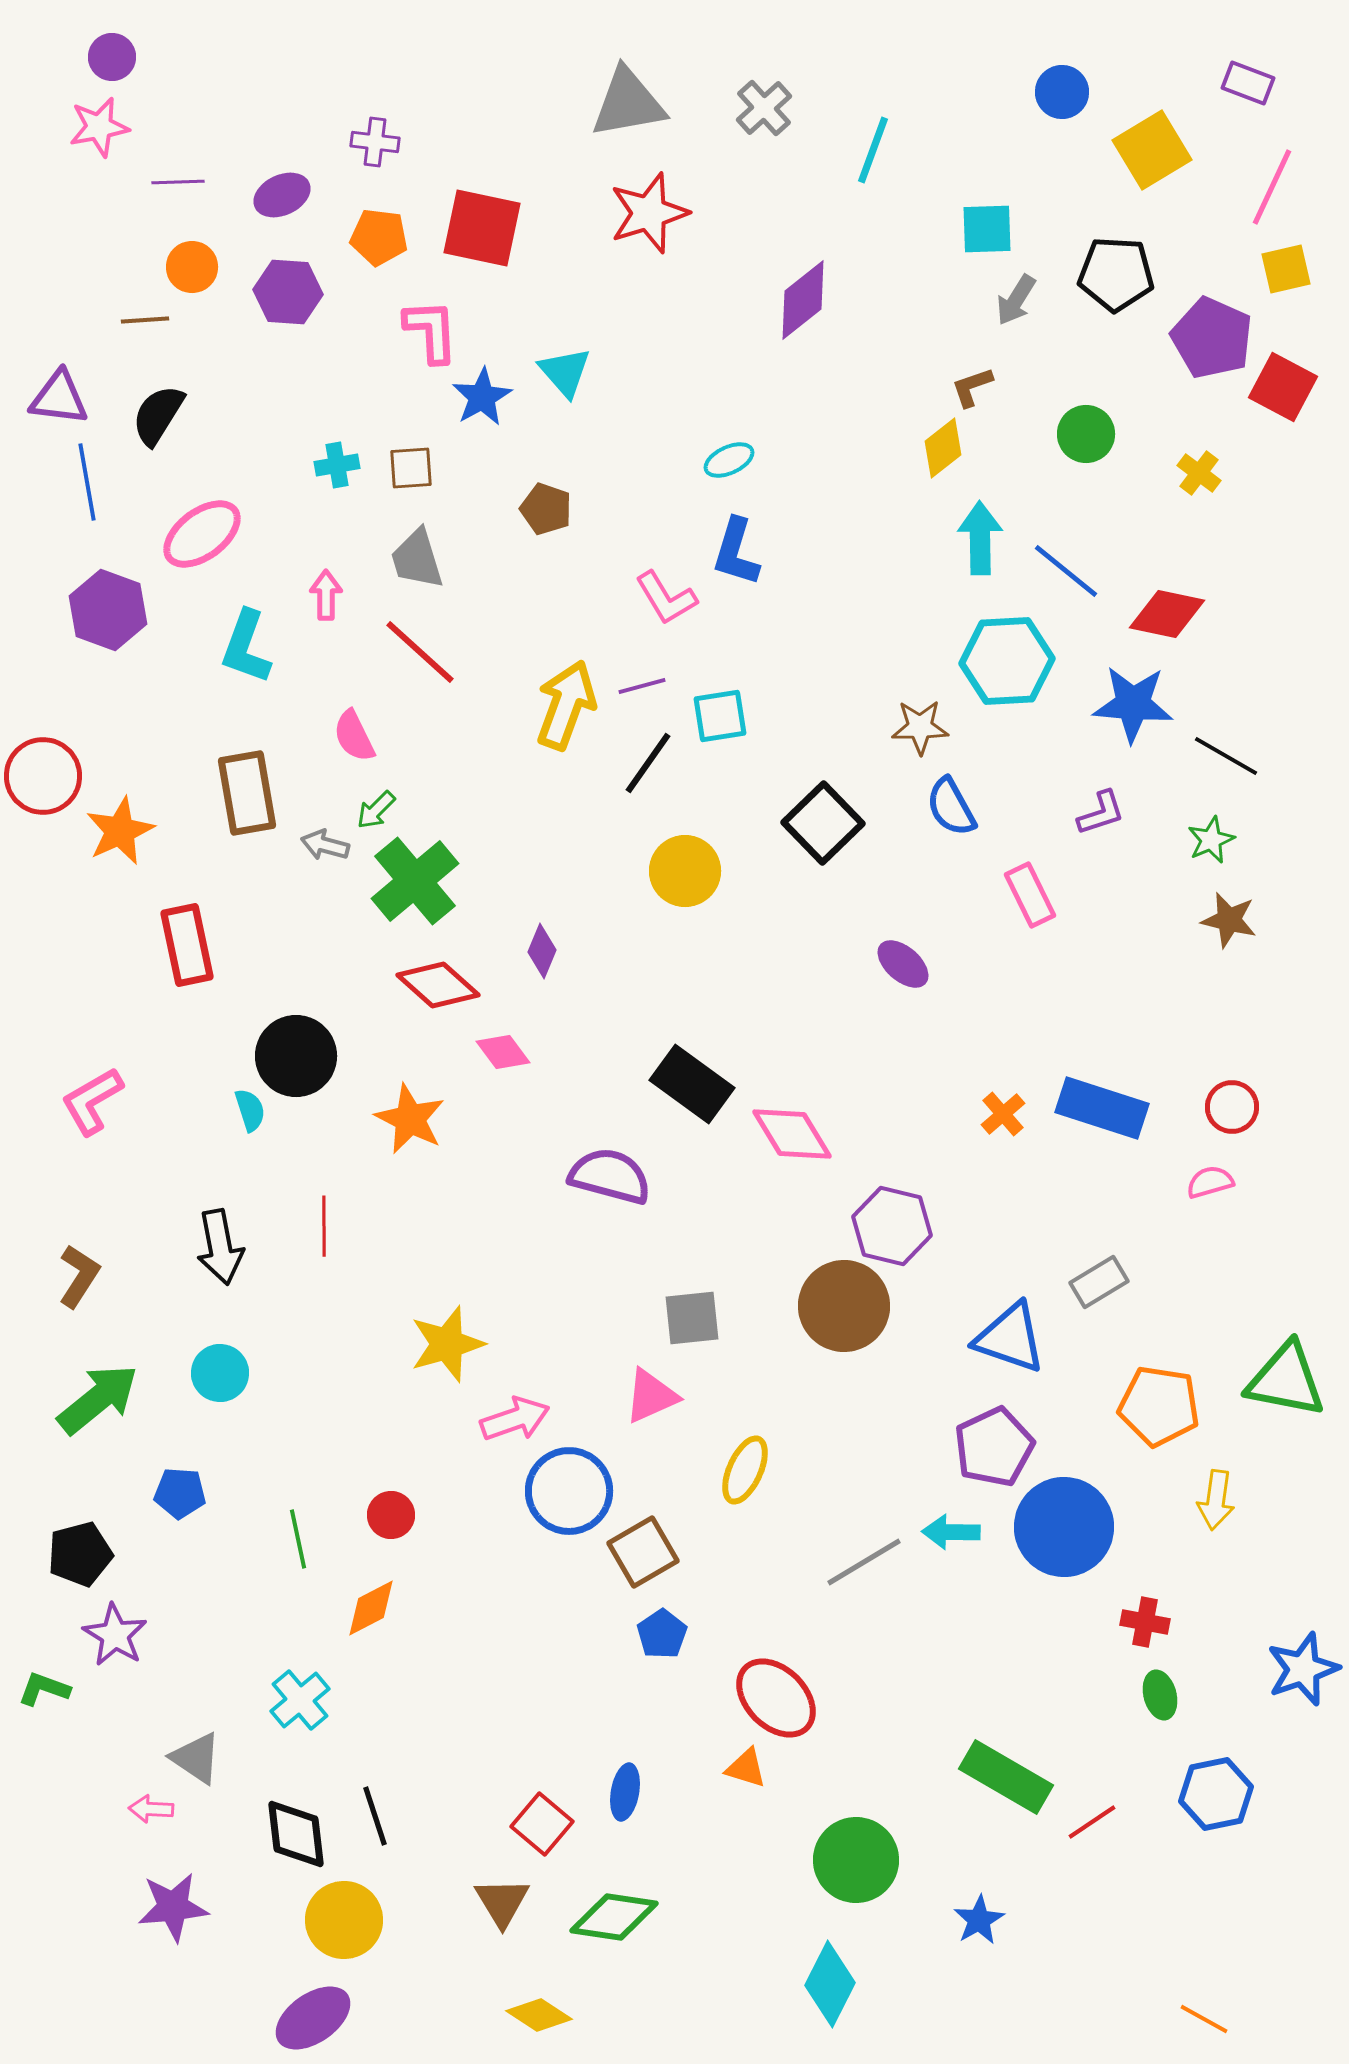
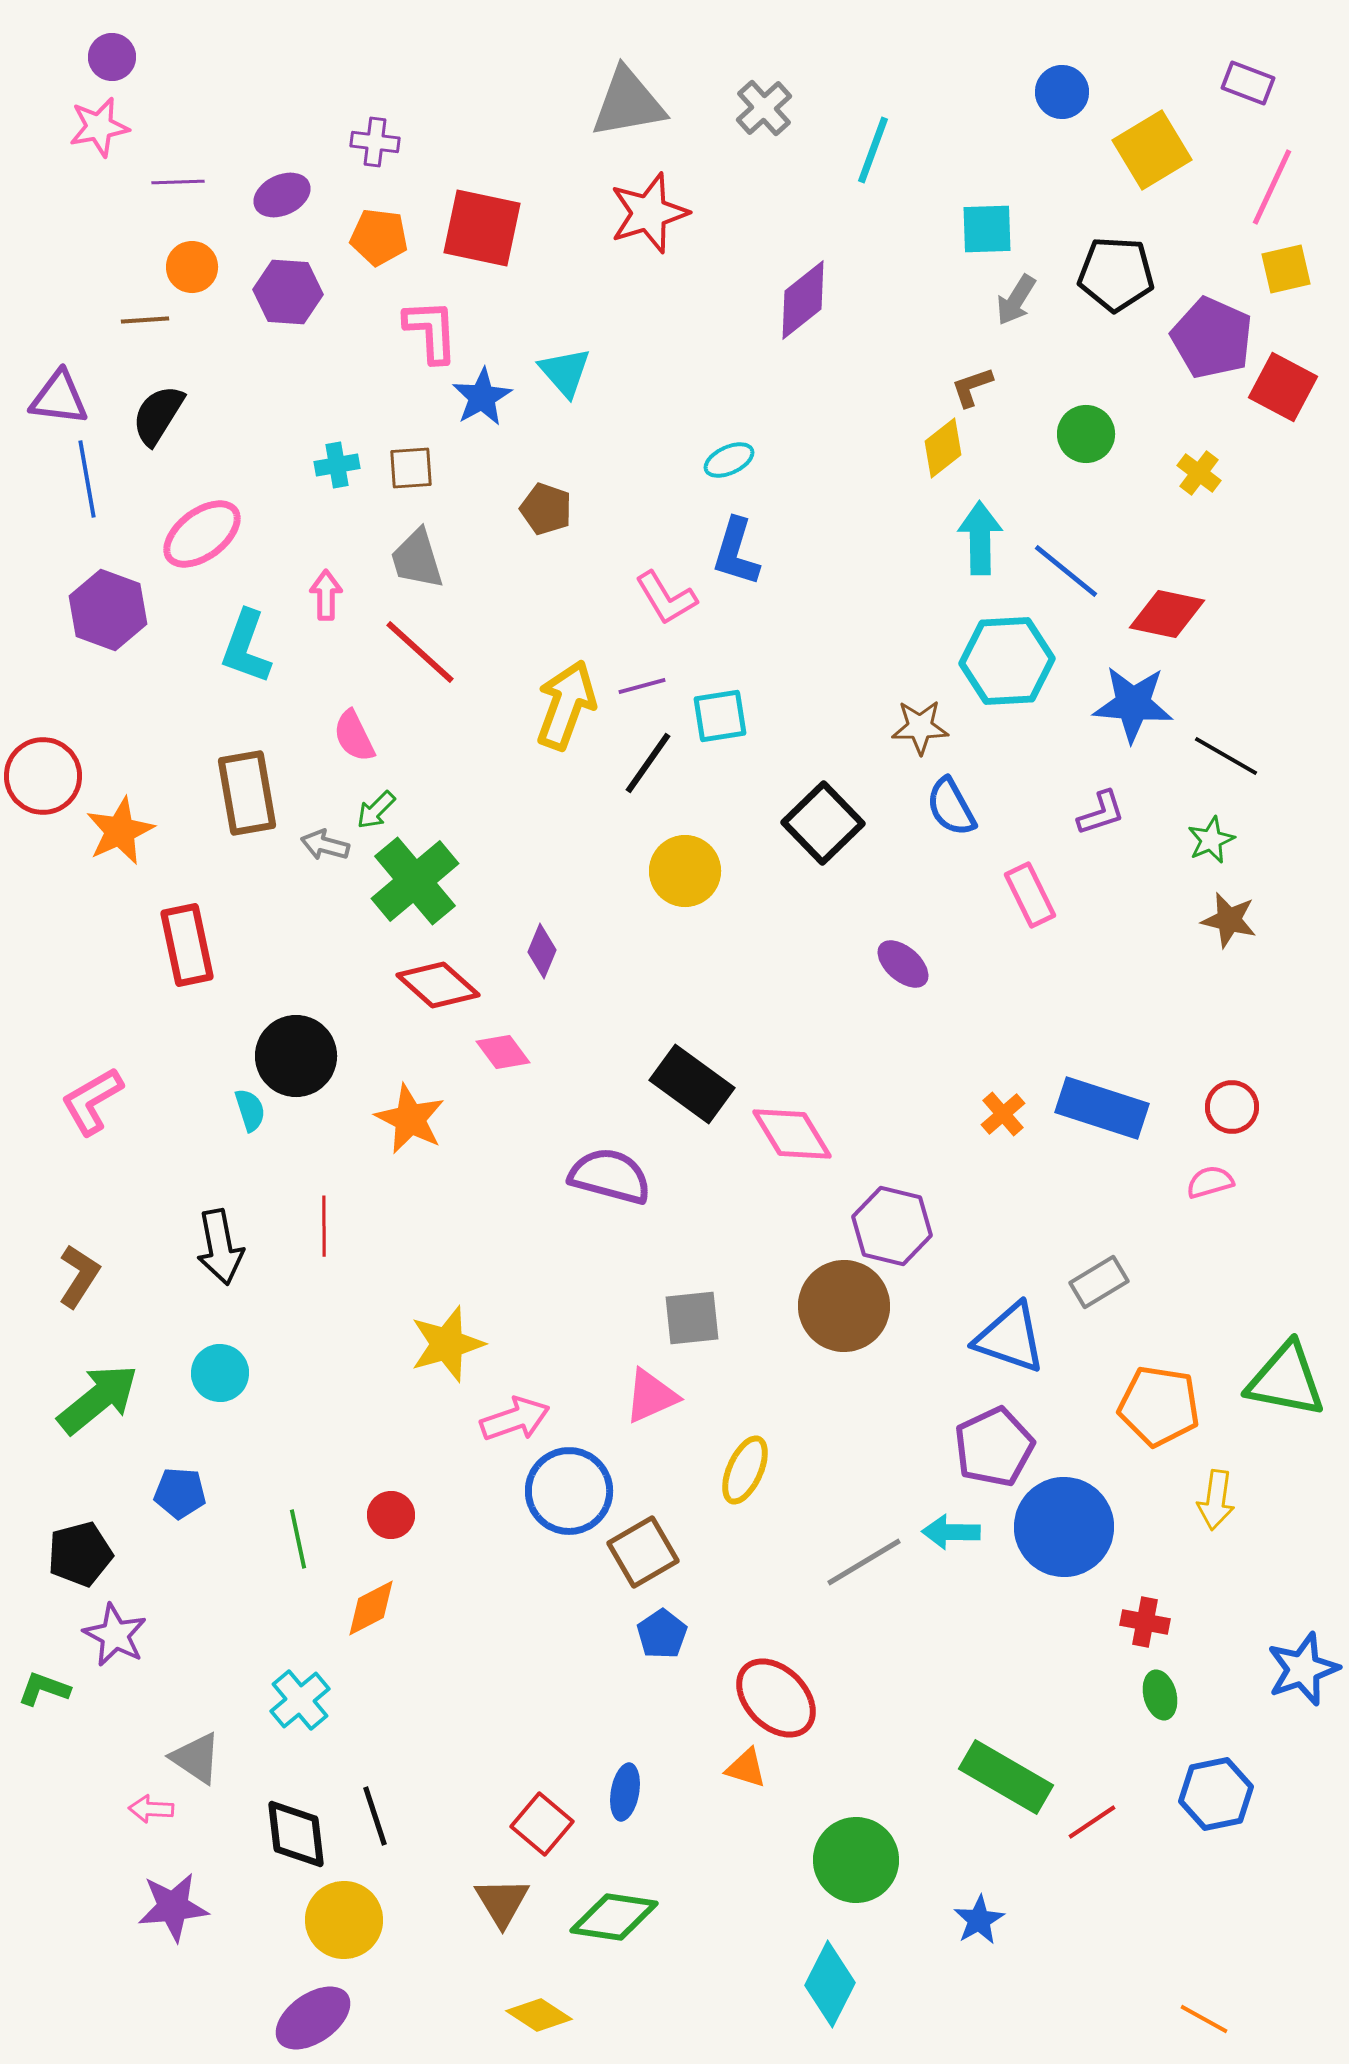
blue line at (87, 482): moved 3 px up
purple star at (115, 1635): rotated 4 degrees counterclockwise
